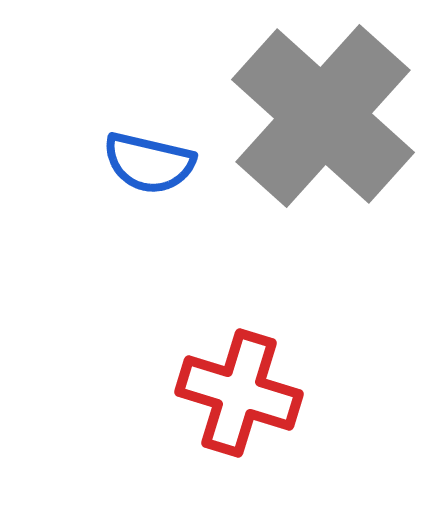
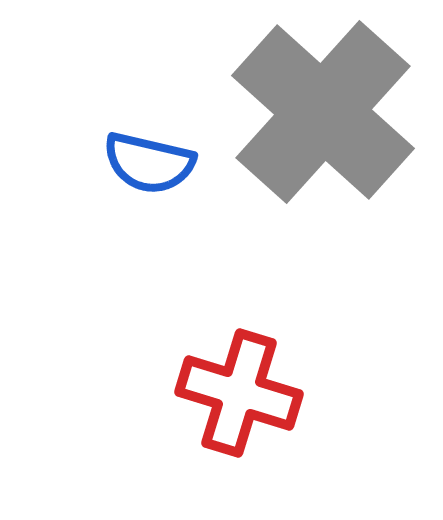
gray cross: moved 4 px up
